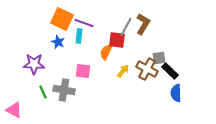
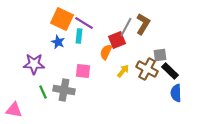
purple line: rotated 12 degrees clockwise
red square: rotated 30 degrees counterclockwise
gray square: moved 1 px right, 3 px up
pink triangle: rotated 18 degrees counterclockwise
